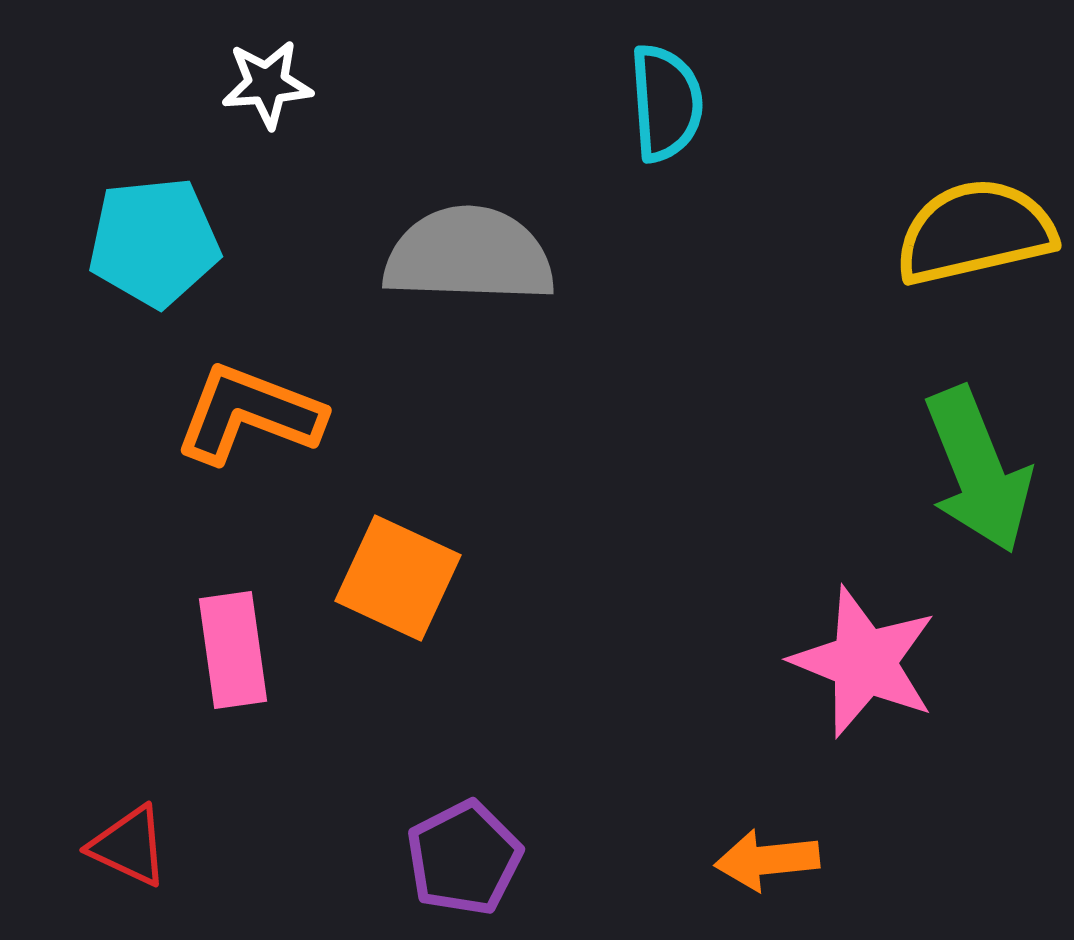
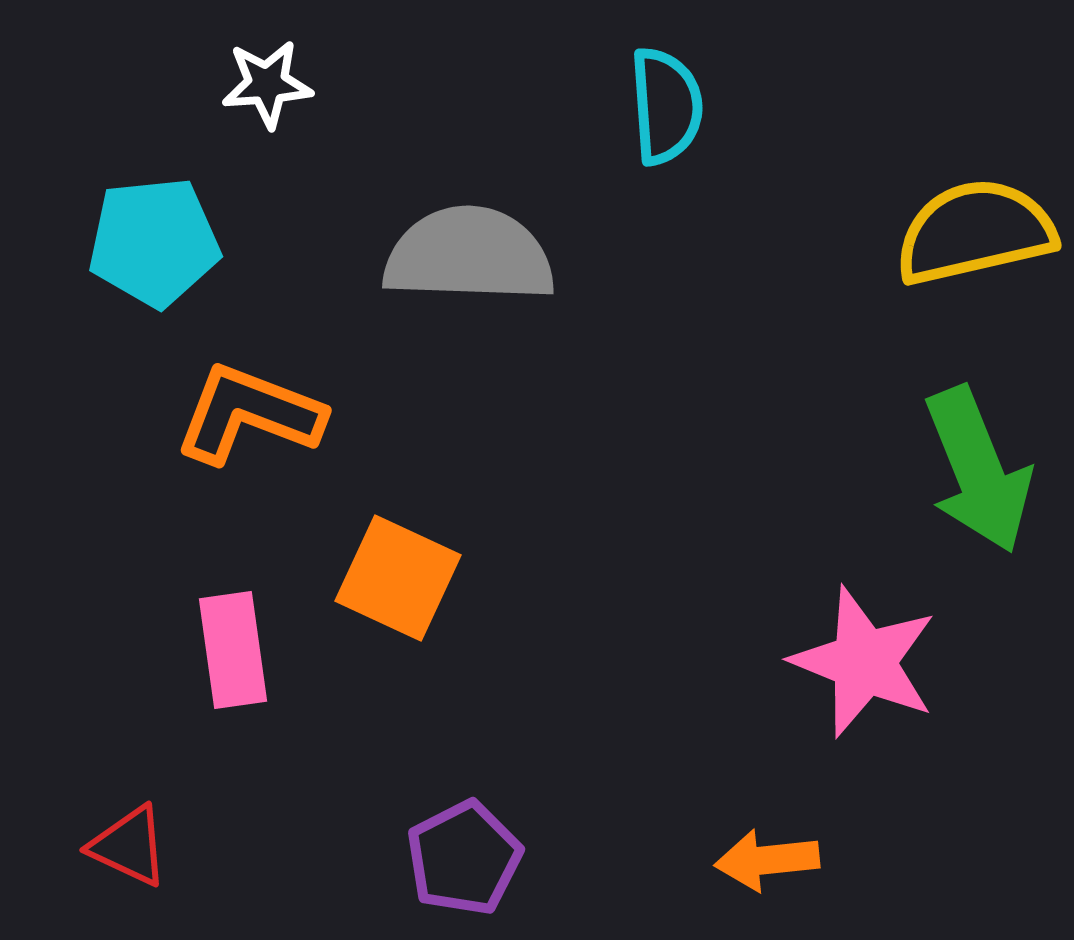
cyan semicircle: moved 3 px down
